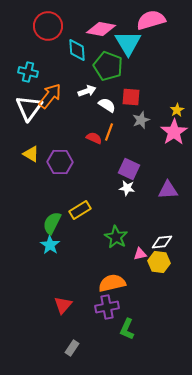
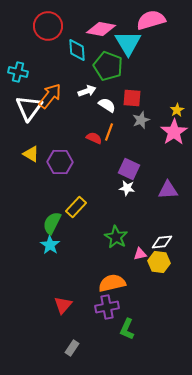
cyan cross: moved 10 px left
red square: moved 1 px right, 1 px down
yellow rectangle: moved 4 px left, 3 px up; rotated 15 degrees counterclockwise
